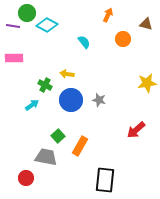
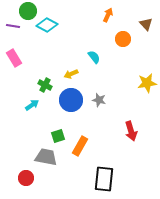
green circle: moved 1 px right, 2 px up
brown triangle: rotated 32 degrees clockwise
cyan semicircle: moved 10 px right, 15 px down
pink rectangle: rotated 60 degrees clockwise
yellow arrow: moved 4 px right; rotated 32 degrees counterclockwise
red arrow: moved 5 px left, 1 px down; rotated 66 degrees counterclockwise
green square: rotated 24 degrees clockwise
black rectangle: moved 1 px left, 1 px up
